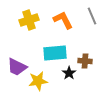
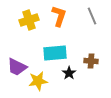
orange L-shape: moved 4 px left, 4 px up; rotated 45 degrees clockwise
brown cross: moved 6 px right
